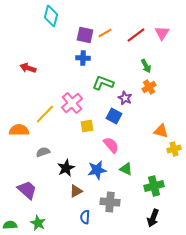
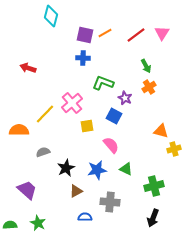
blue semicircle: rotated 88 degrees clockwise
